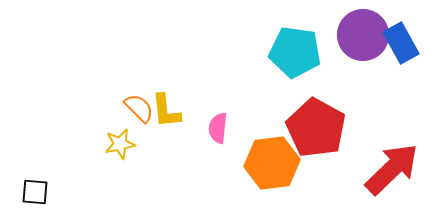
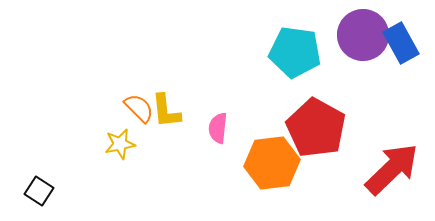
black square: moved 4 px right, 1 px up; rotated 28 degrees clockwise
